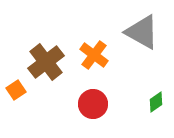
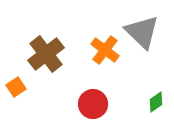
gray triangle: rotated 15 degrees clockwise
orange cross: moved 11 px right, 5 px up
brown cross: moved 8 px up
orange square: moved 3 px up
